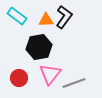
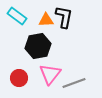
black L-shape: rotated 25 degrees counterclockwise
black hexagon: moved 1 px left, 1 px up
